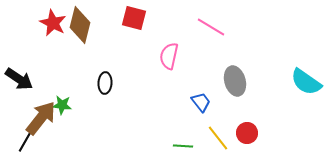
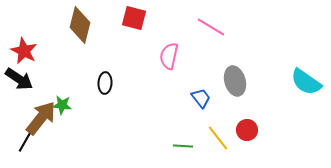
red star: moved 29 px left, 28 px down
blue trapezoid: moved 4 px up
red circle: moved 3 px up
